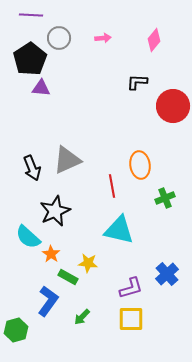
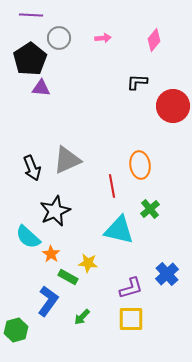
green cross: moved 15 px left, 11 px down; rotated 18 degrees counterclockwise
